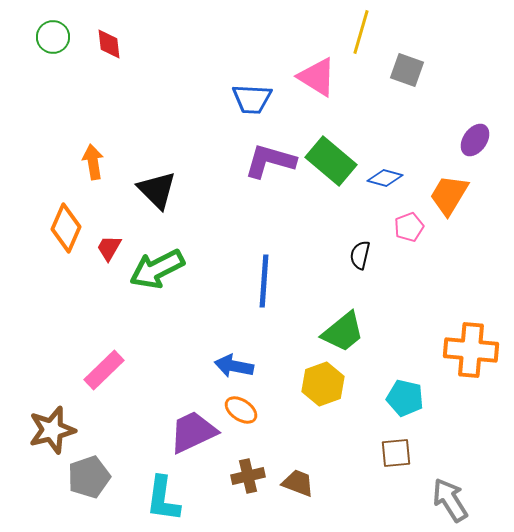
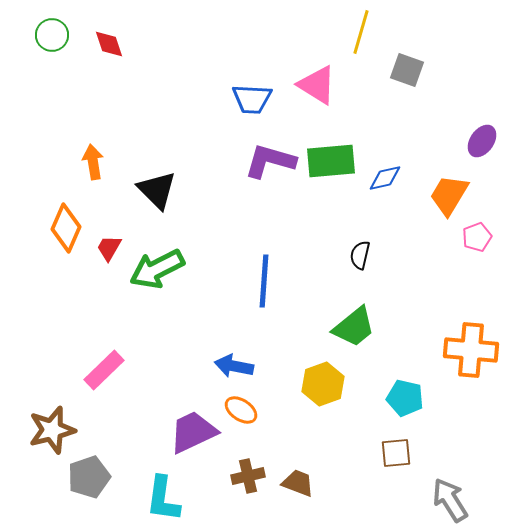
green circle: moved 1 px left, 2 px up
red diamond: rotated 12 degrees counterclockwise
pink triangle: moved 8 px down
purple ellipse: moved 7 px right, 1 px down
green rectangle: rotated 45 degrees counterclockwise
blue diamond: rotated 28 degrees counterclockwise
pink pentagon: moved 68 px right, 10 px down
green trapezoid: moved 11 px right, 5 px up
